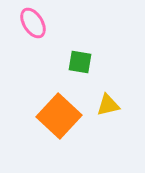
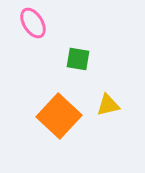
green square: moved 2 px left, 3 px up
